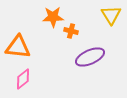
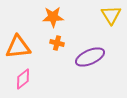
orange cross: moved 14 px left, 12 px down
orange triangle: rotated 12 degrees counterclockwise
